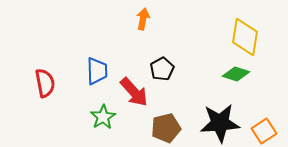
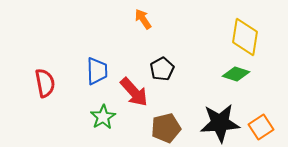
orange arrow: rotated 45 degrees counterclockwise
orange square: moved 3 px left, 4 px up
